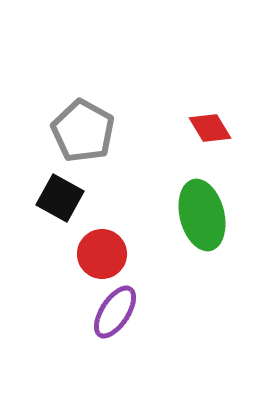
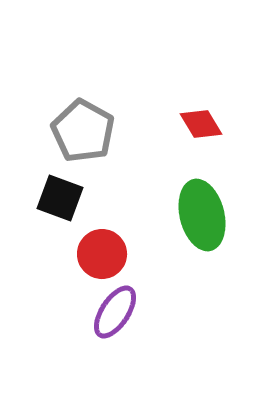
red diamond: moved 9 px left, 4 px up
black square: rotated 9 degrees counterclockwise
